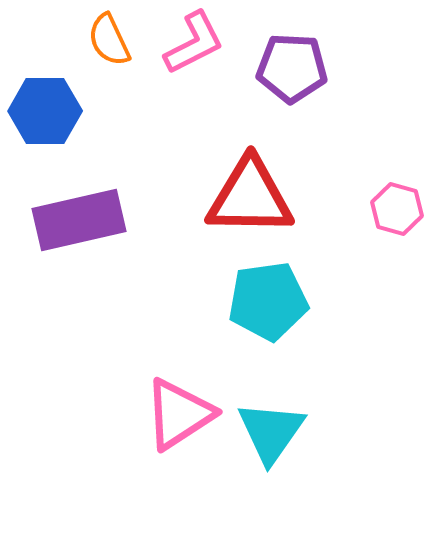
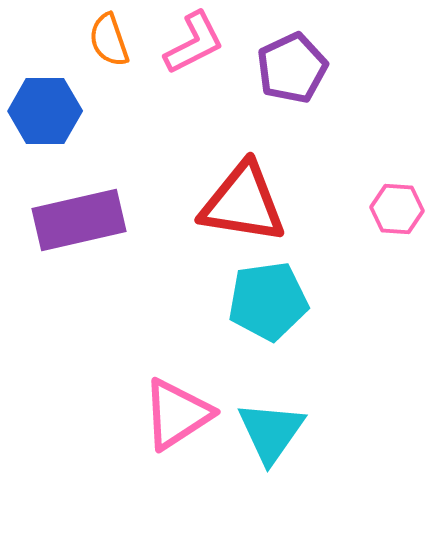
orange semicircle: rotated 6 degrees clockwise
purple pentagon: rotated 28 degrees counterclockwise
red triangle: moved 7 px left, 6 px down; rotated 8 degrees clockwise
pink hexagon: rotated 12 degrees counterclockwise
pink triangle: moved 2 px left
